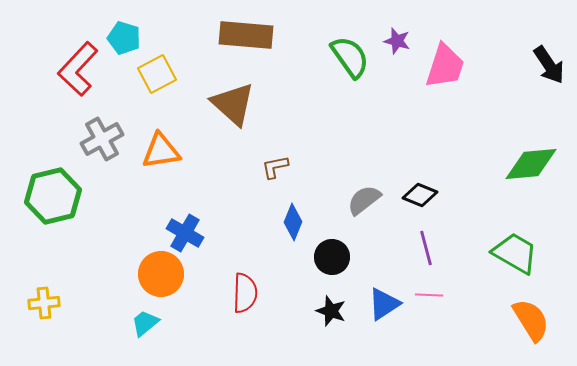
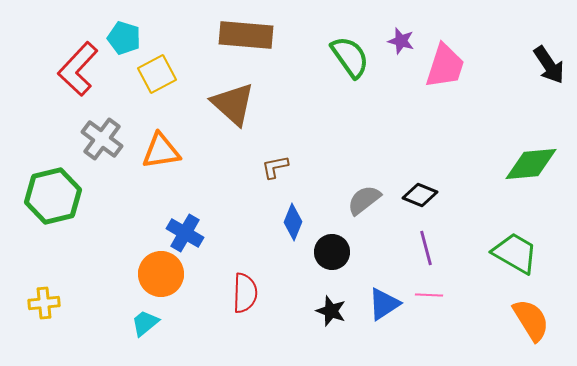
purple star: moved 4 px right
gray cross: rotated 24 degrees counterclockwise
black circle: moved 5 px up
